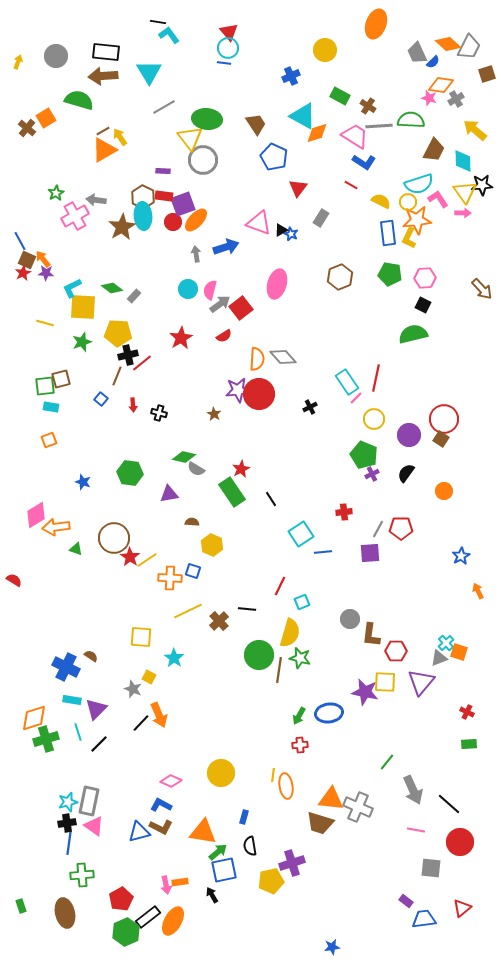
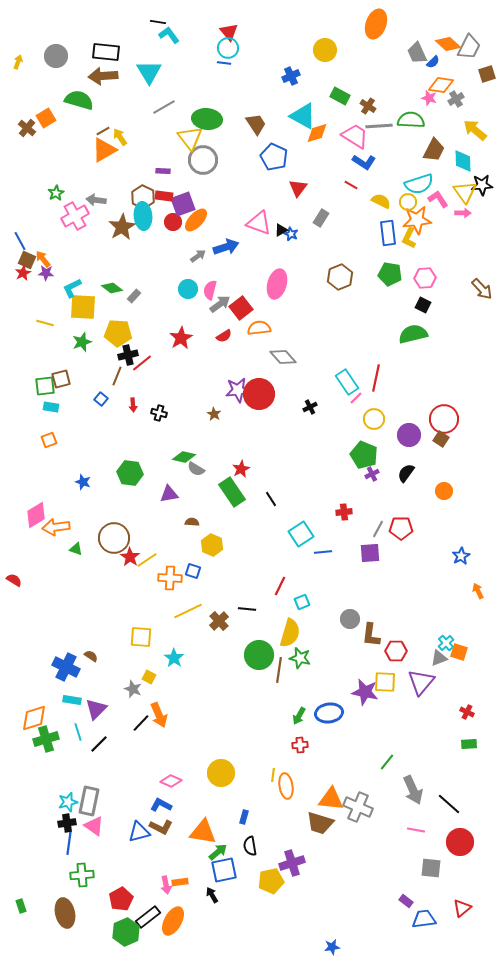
gray arrow at (196, 254): moved 2 px right, 2 px down; rotated 63 degrees clockwise
orange semicircle at (257, 359): moved 2 px right, 31 px up; rotated 100 degrees counterclockwise
